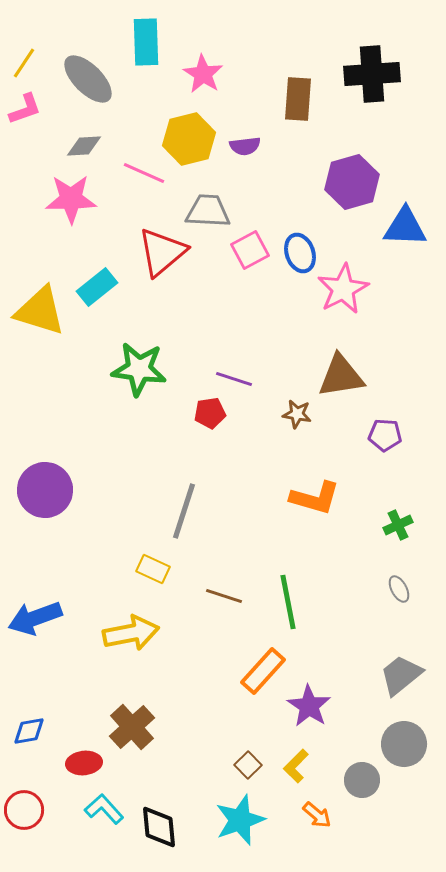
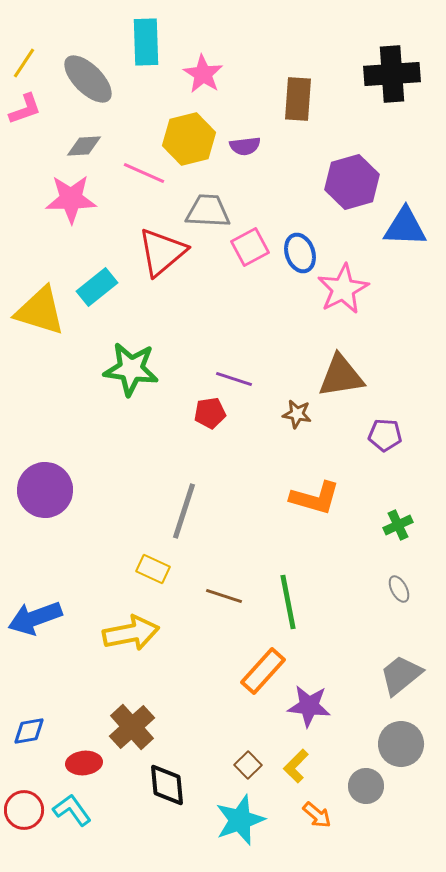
black cross at (372, 74): moved 20 px right
pink square at (250, 250): moved 3 px up
green star at (139, 369): moved 8 px left
purple star at (309, 706): rotated 27 degrees counterclockwise
gray circle at (404, 744): moved 3 px left
gray circle at (362, 780): moved 4 px right, 6 px down
cyan L-shape at (104, 809): moved 32 px left, 1 px down; rotated 6 degrees clockwise
black diamond at (159, 827): moved 8 px right, 42 px up
